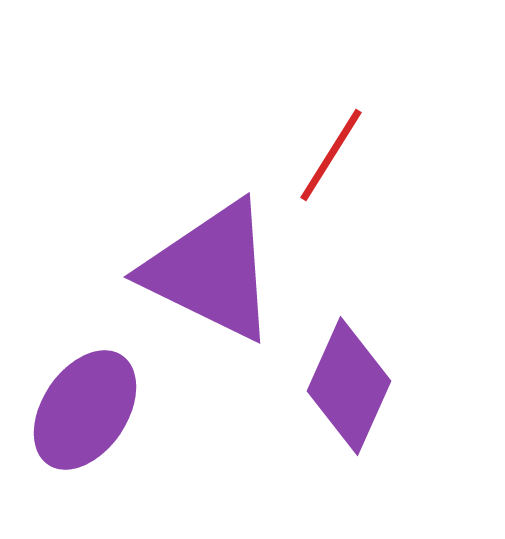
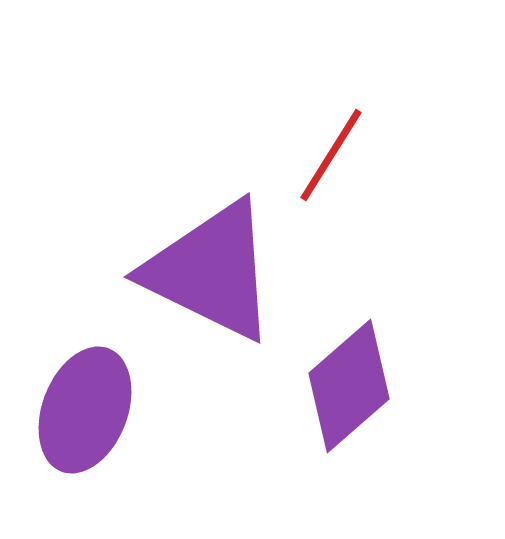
purple diamond: rotated 25 degrees clockwise
purple ellipse: rotated 13 degrees counterclockwise
